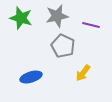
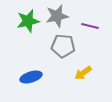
green star: moved 7 px right, 3 px down; rotated 30 degrees counterclockwise
purple line: moved 1 px left, 1 px down
gray pentagon: rotated 20 degrees counterclockwise
yellow arrow: rotated 18 degrees clockwise
